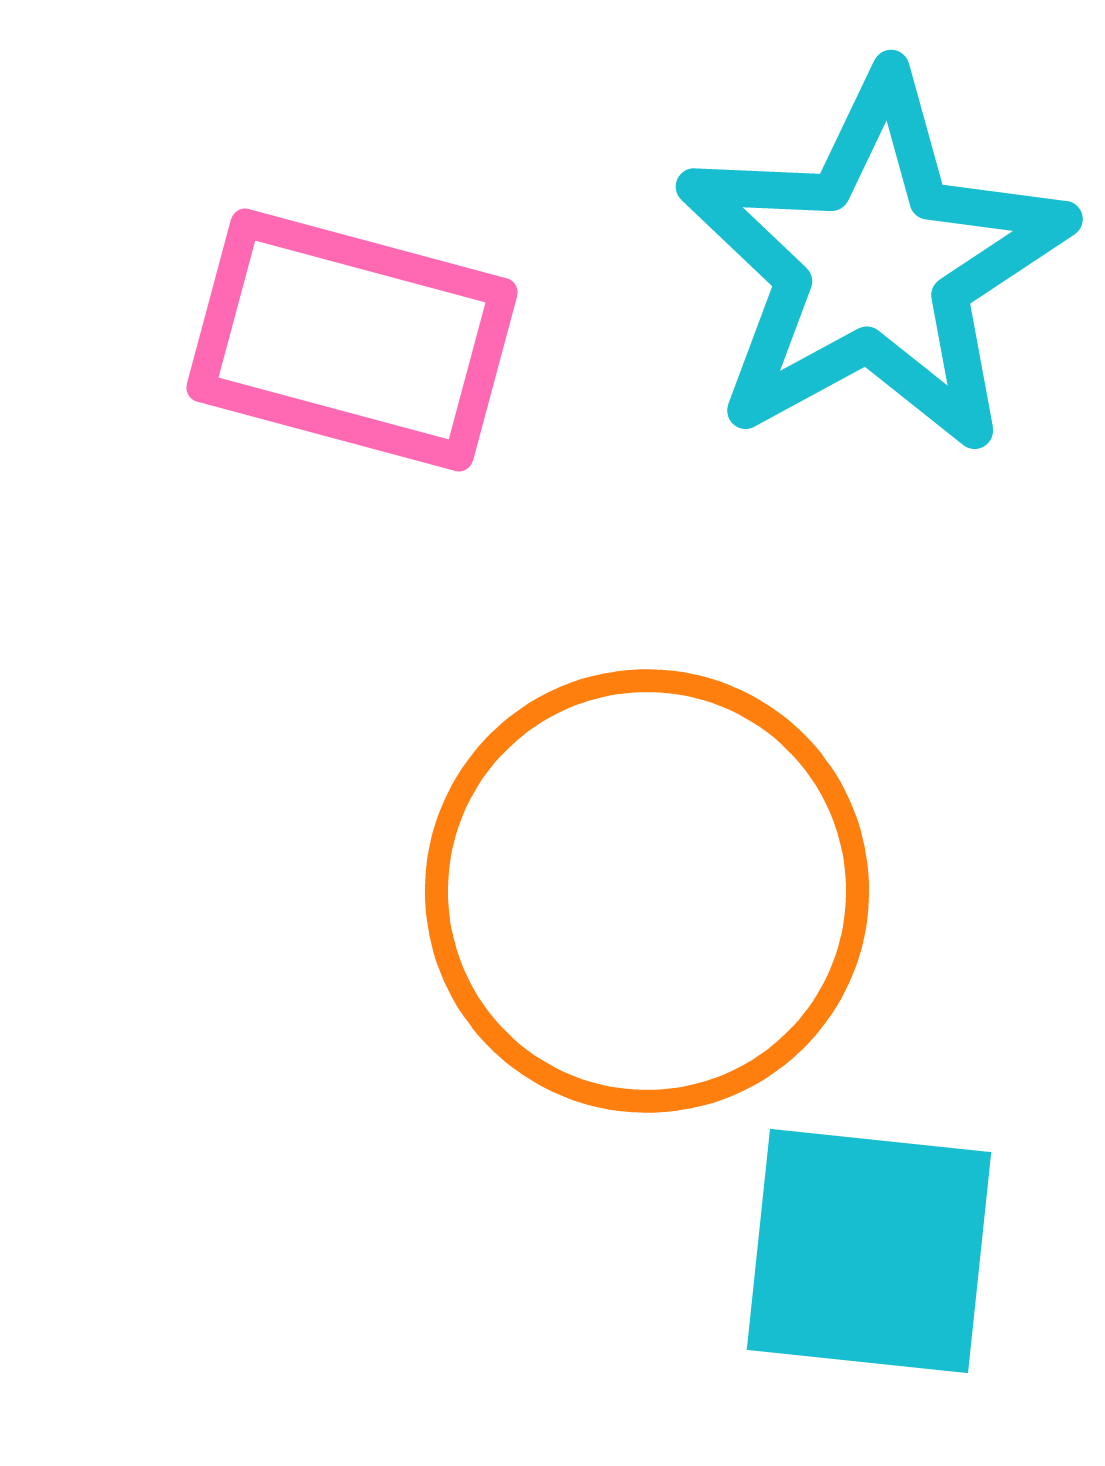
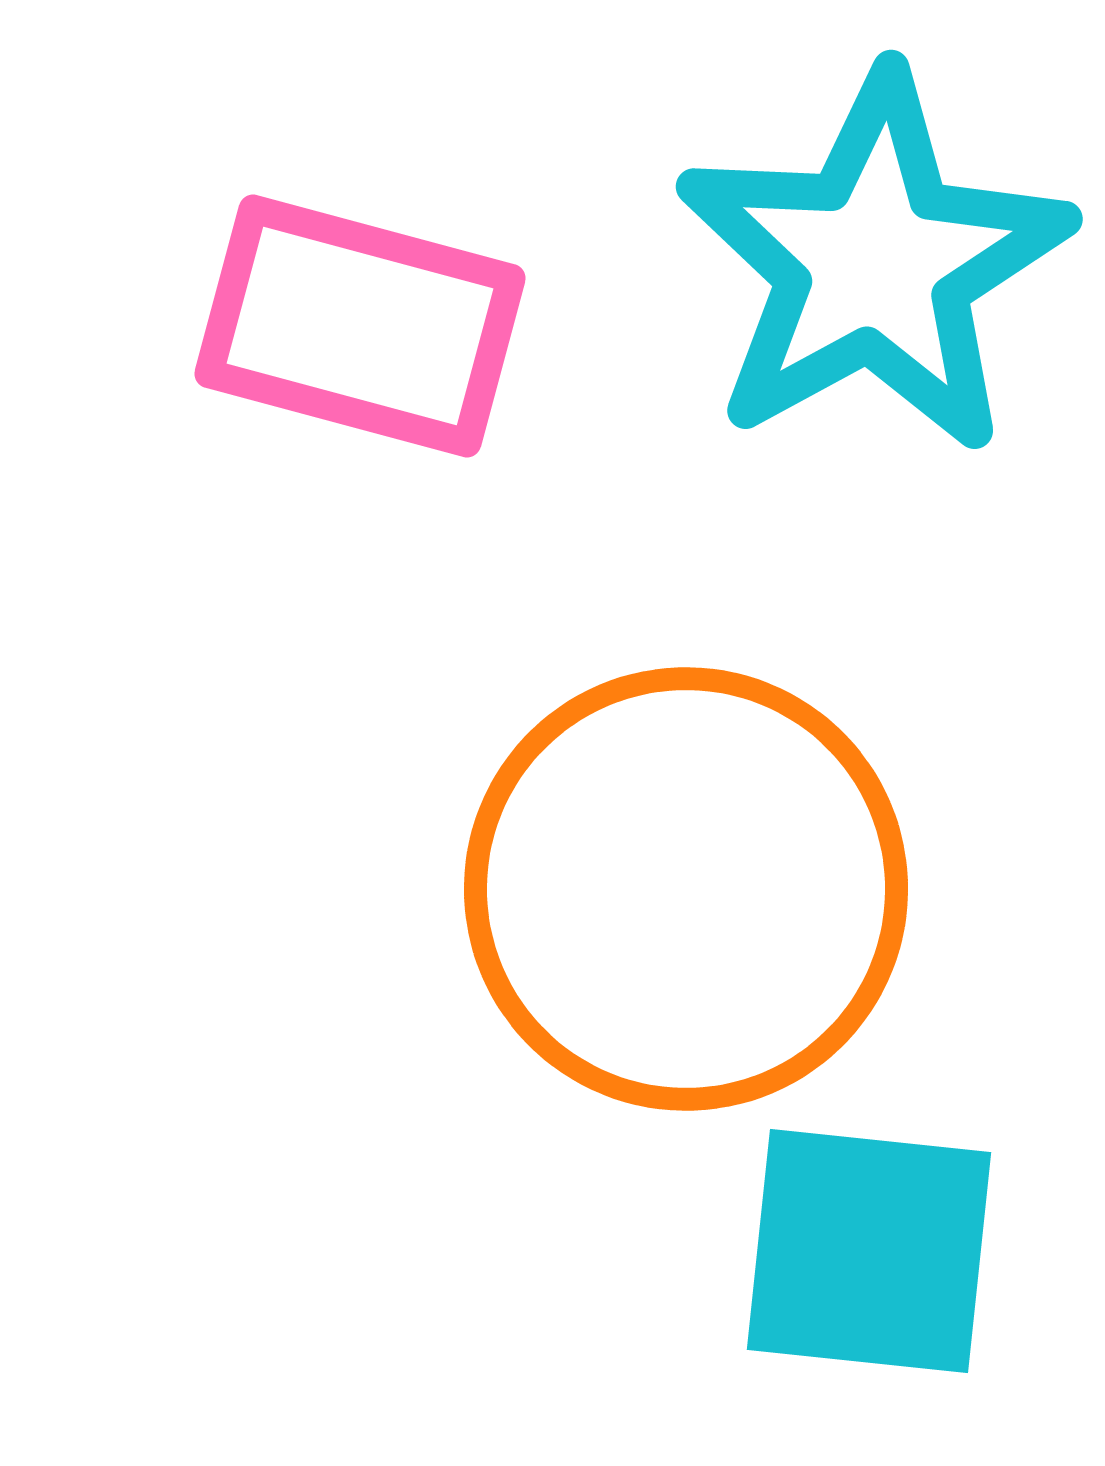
pink rectangle: moved 8 px right, 14 px up
orange circle: moved 39 px right, 2 px up
